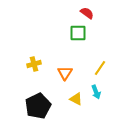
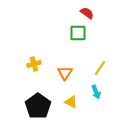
yellow triangle: moved 5 px left, 3 px down
black pentagon: rotated 10 degrees counterclockwise
